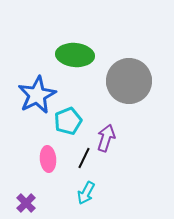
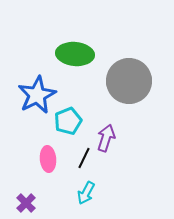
green ellipse: moved 1 px up
